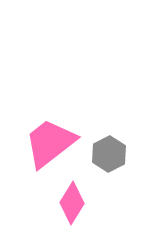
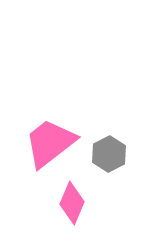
pink diamond: rotated 9 degrees counterclockwise
